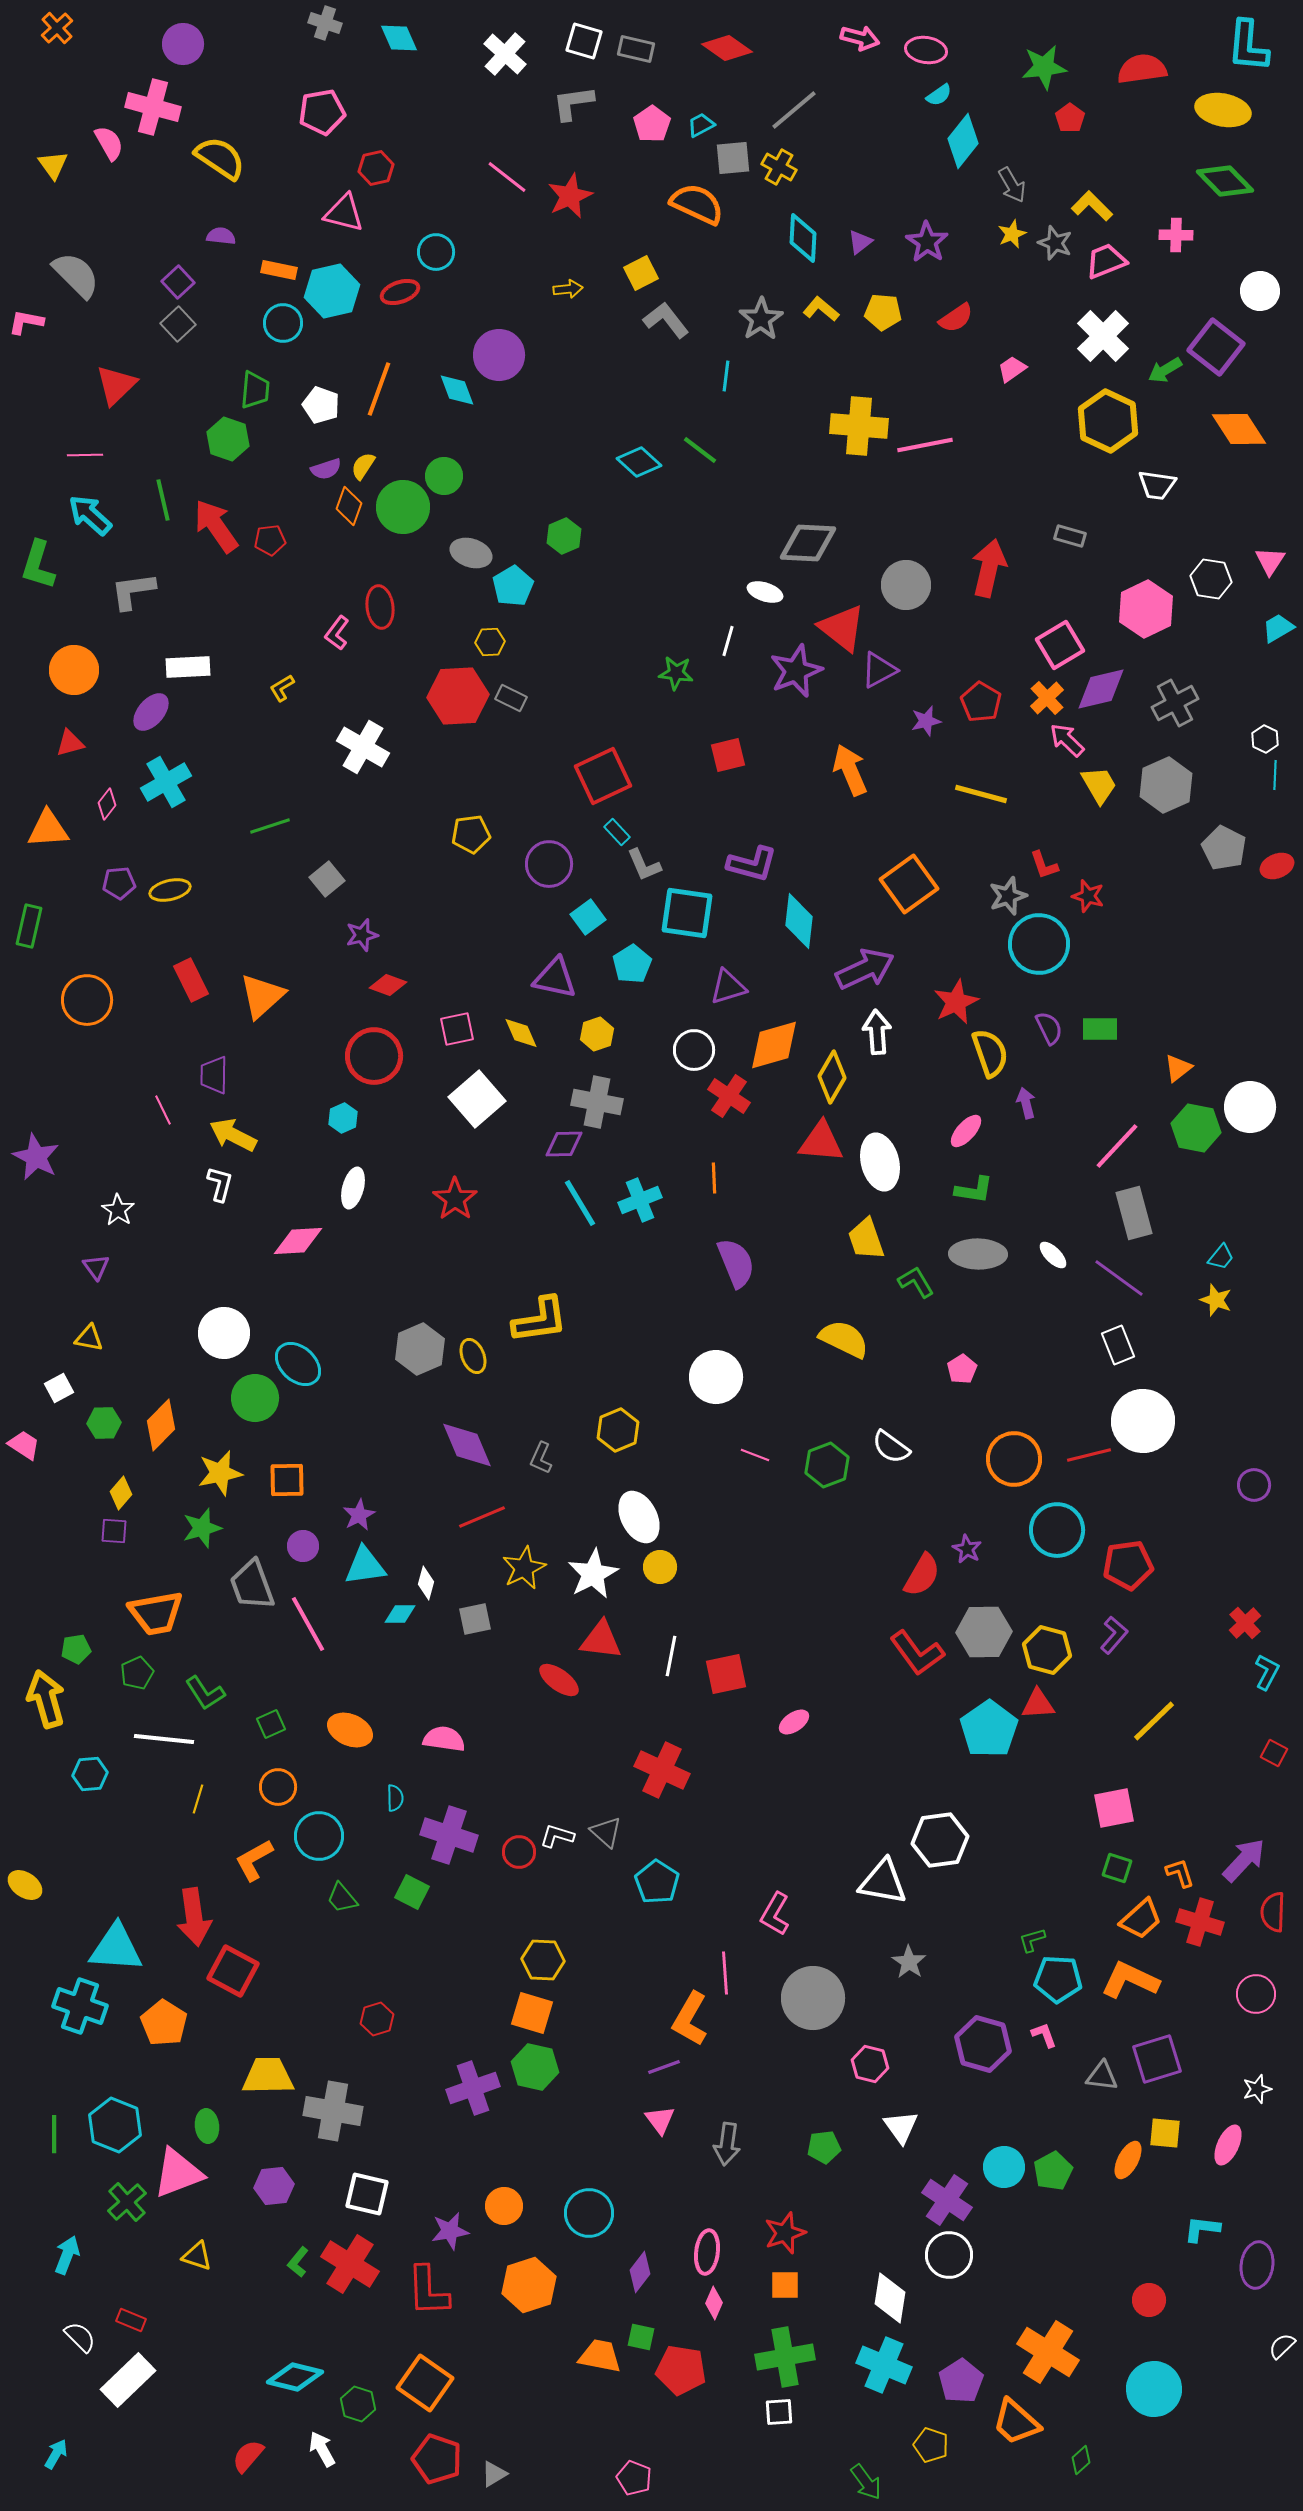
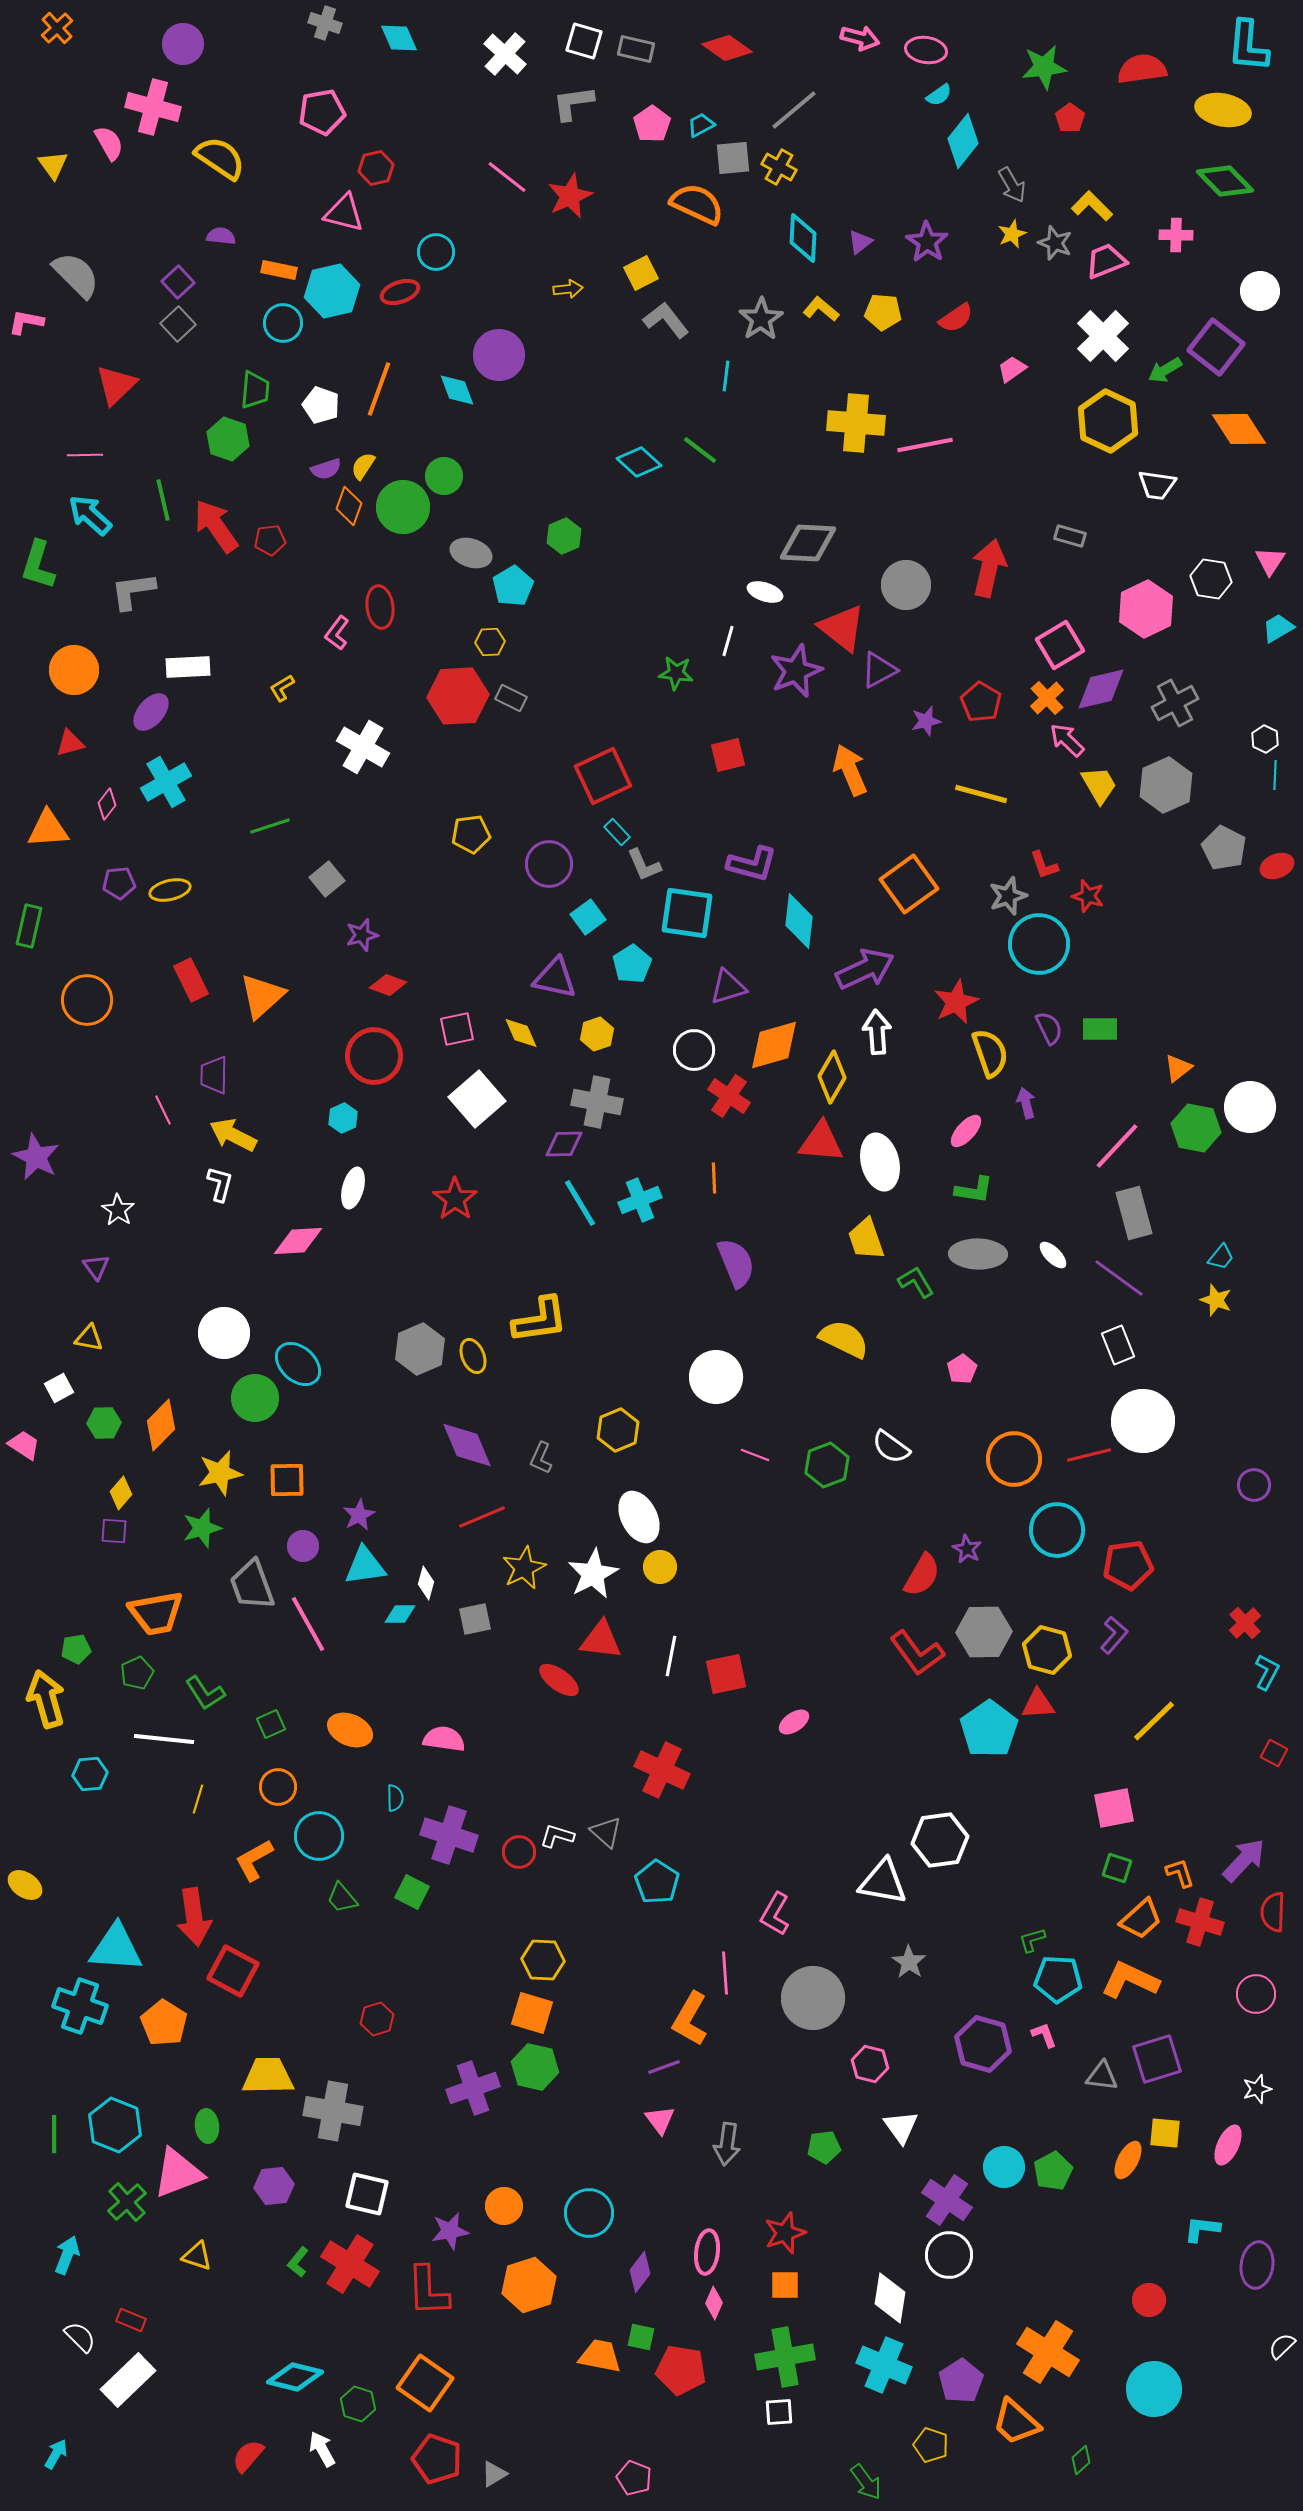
yellow cross at (859, 426): moved 3 px left, 3 px up
